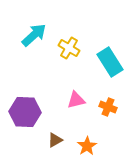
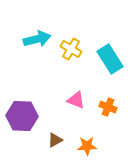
cyan arrow: moved 3 px right, 4 px down; rotated 28 degrees clockwise
yellow cross: moved 2 px right, 1 px down
cyan rectangle: moved 3 px up
pink triangle: rotated 36 degrees clockwise
purple hexagon: moved 3 px left, 4 px down
orange star: rotated 30 degrees clockwise
